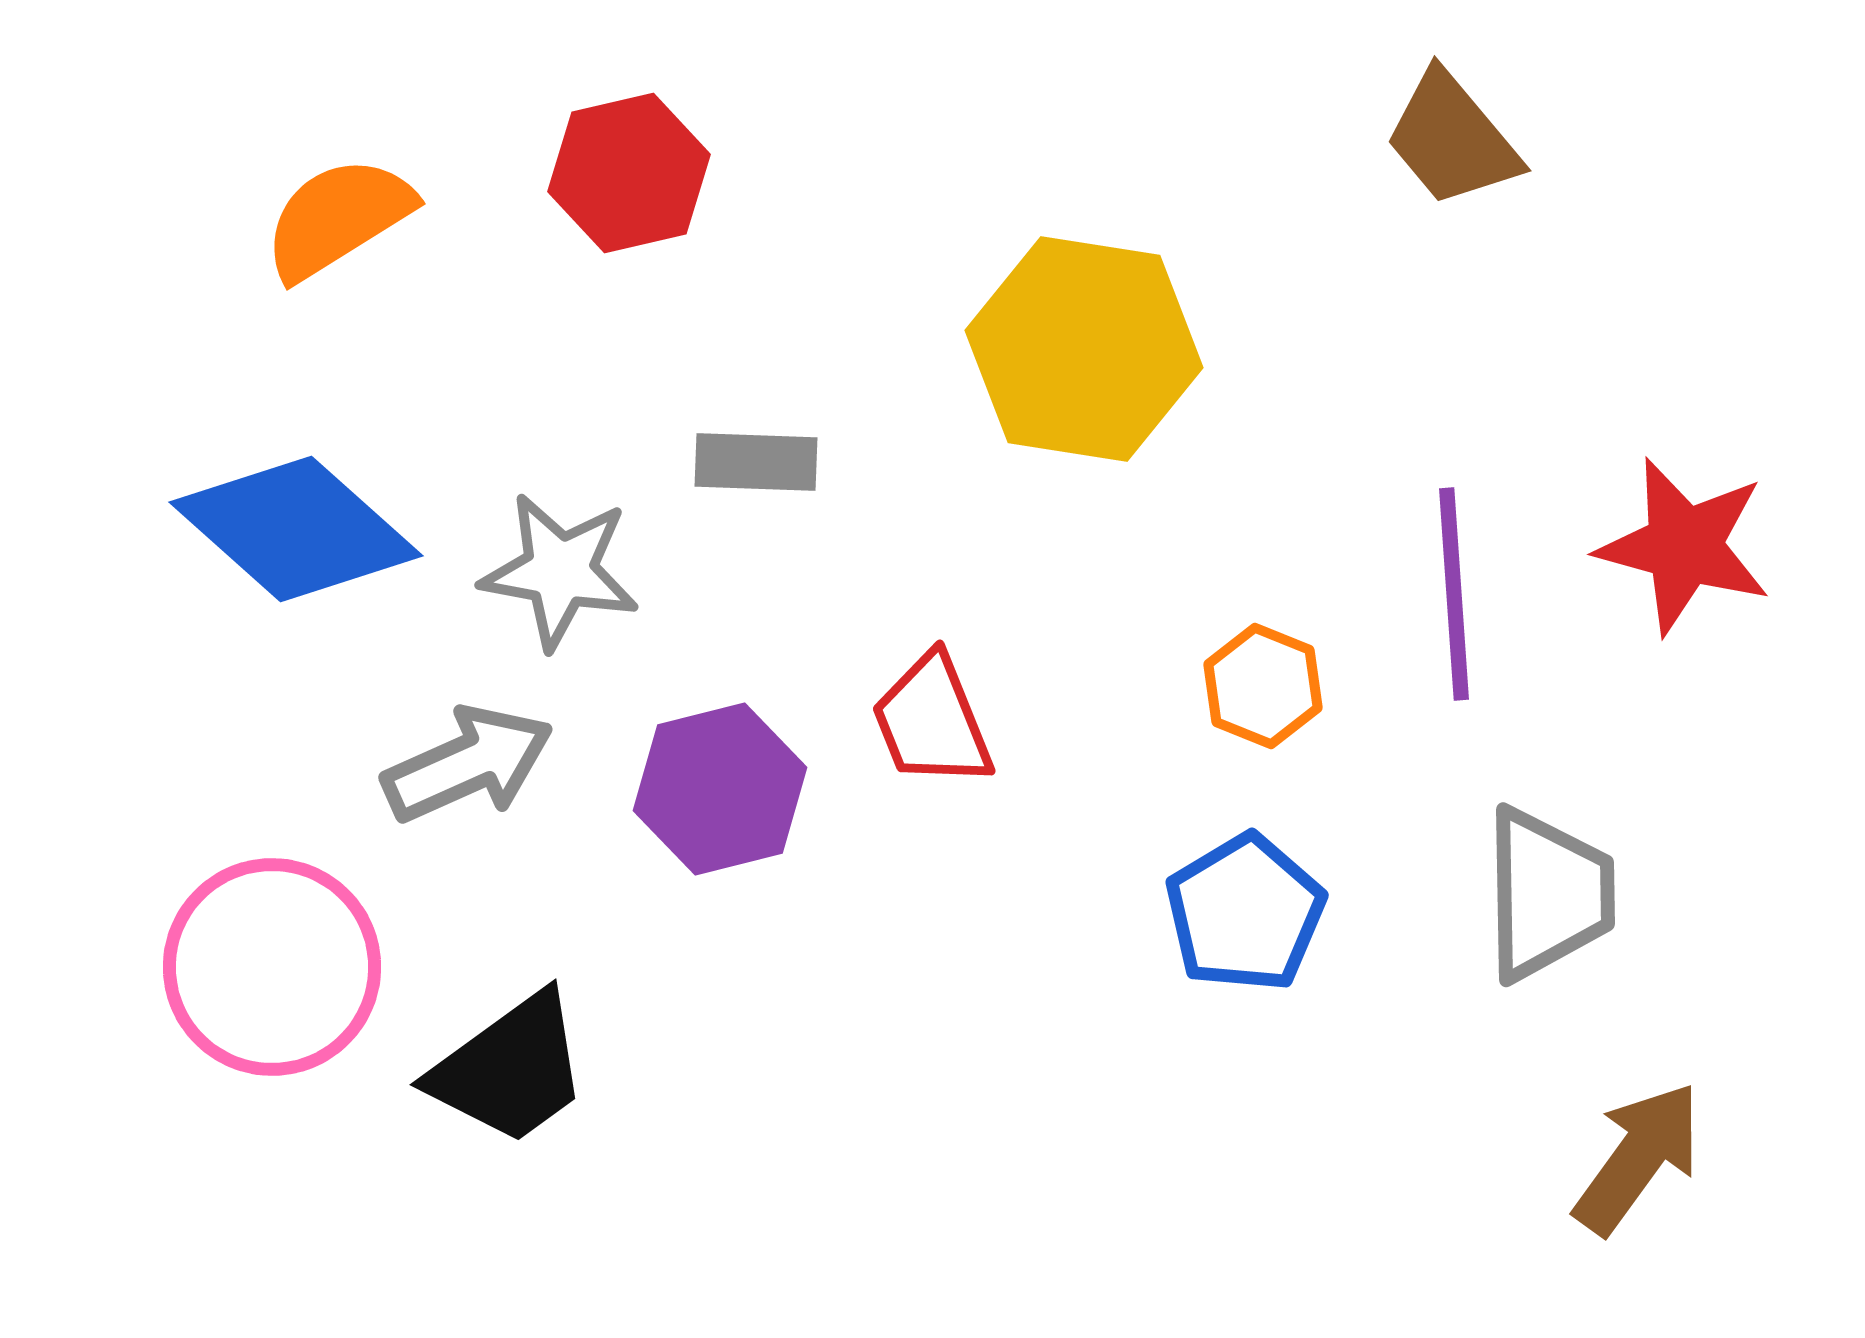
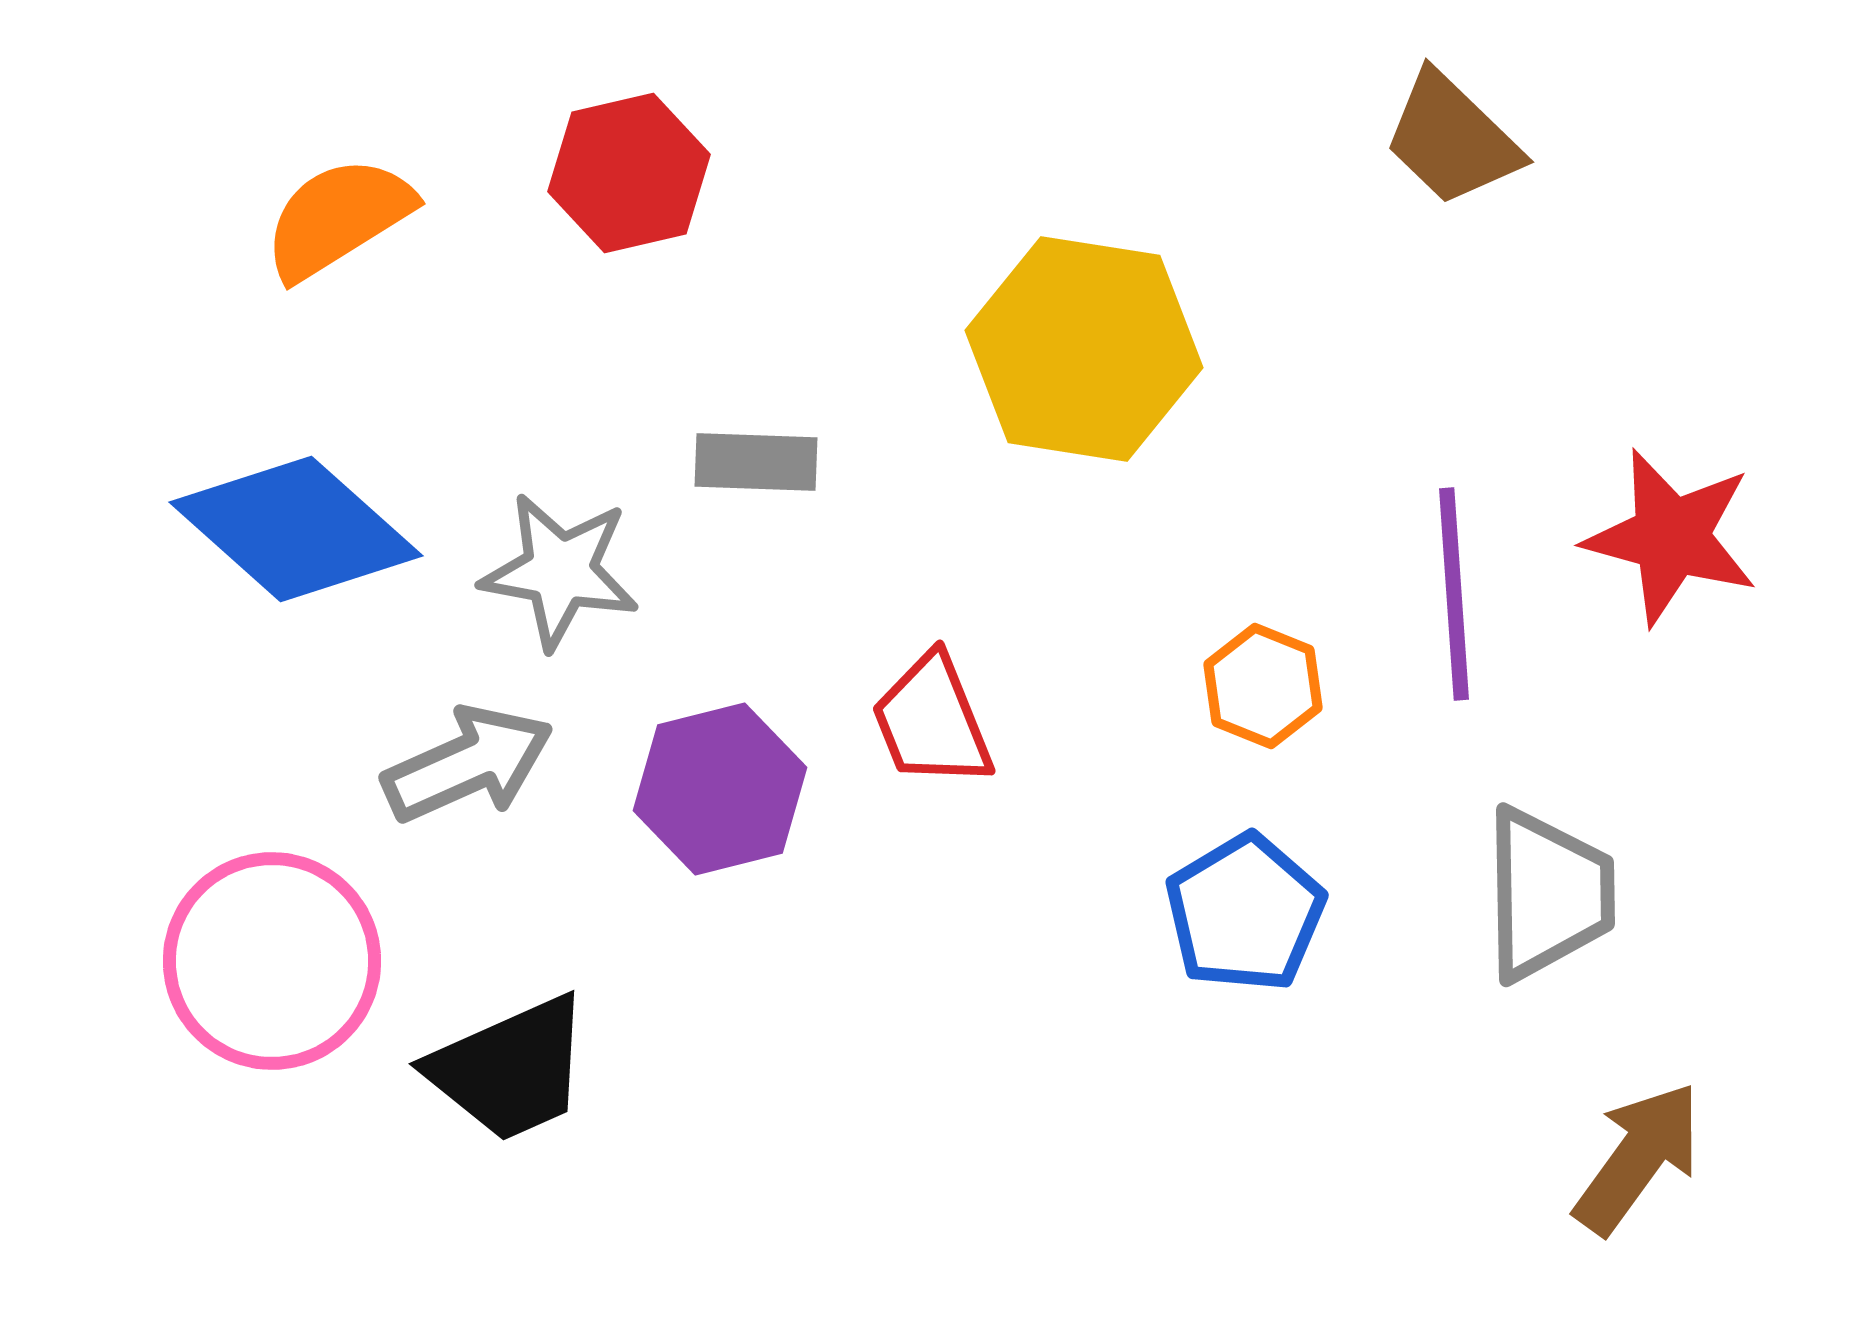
brown trapezoid: rotated 6 degrees counterclockwise
red star: moved 13 px left, 9 px up
pink circle: moved 6 px up
black trapezoid: rotated 12 degrees clockwise
